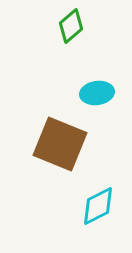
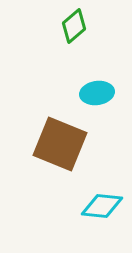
green diamond: moved 3 px right
cyan diamond: moved 4 px right; rotated 33 degrees clockwise
